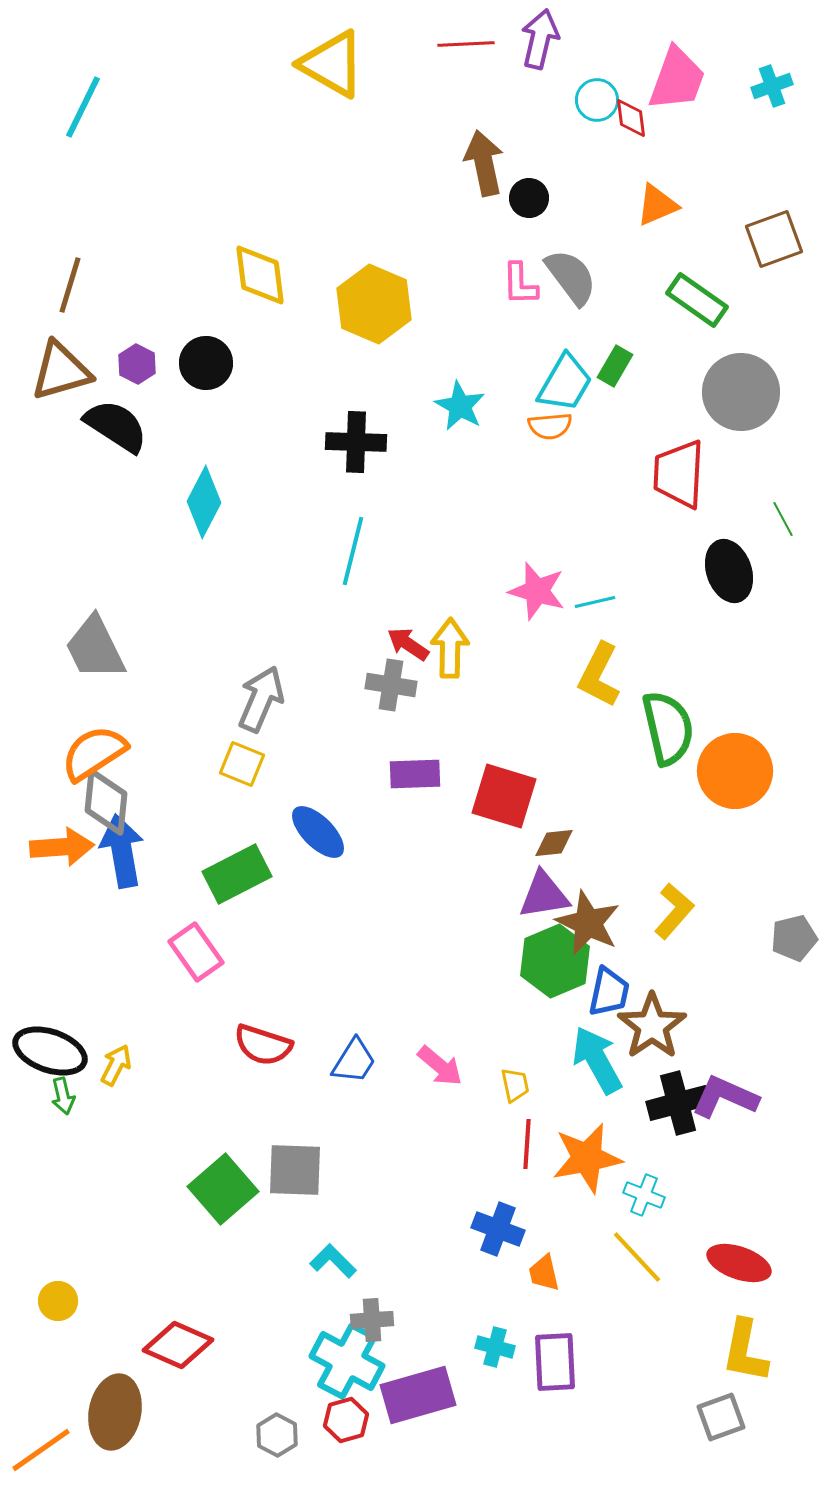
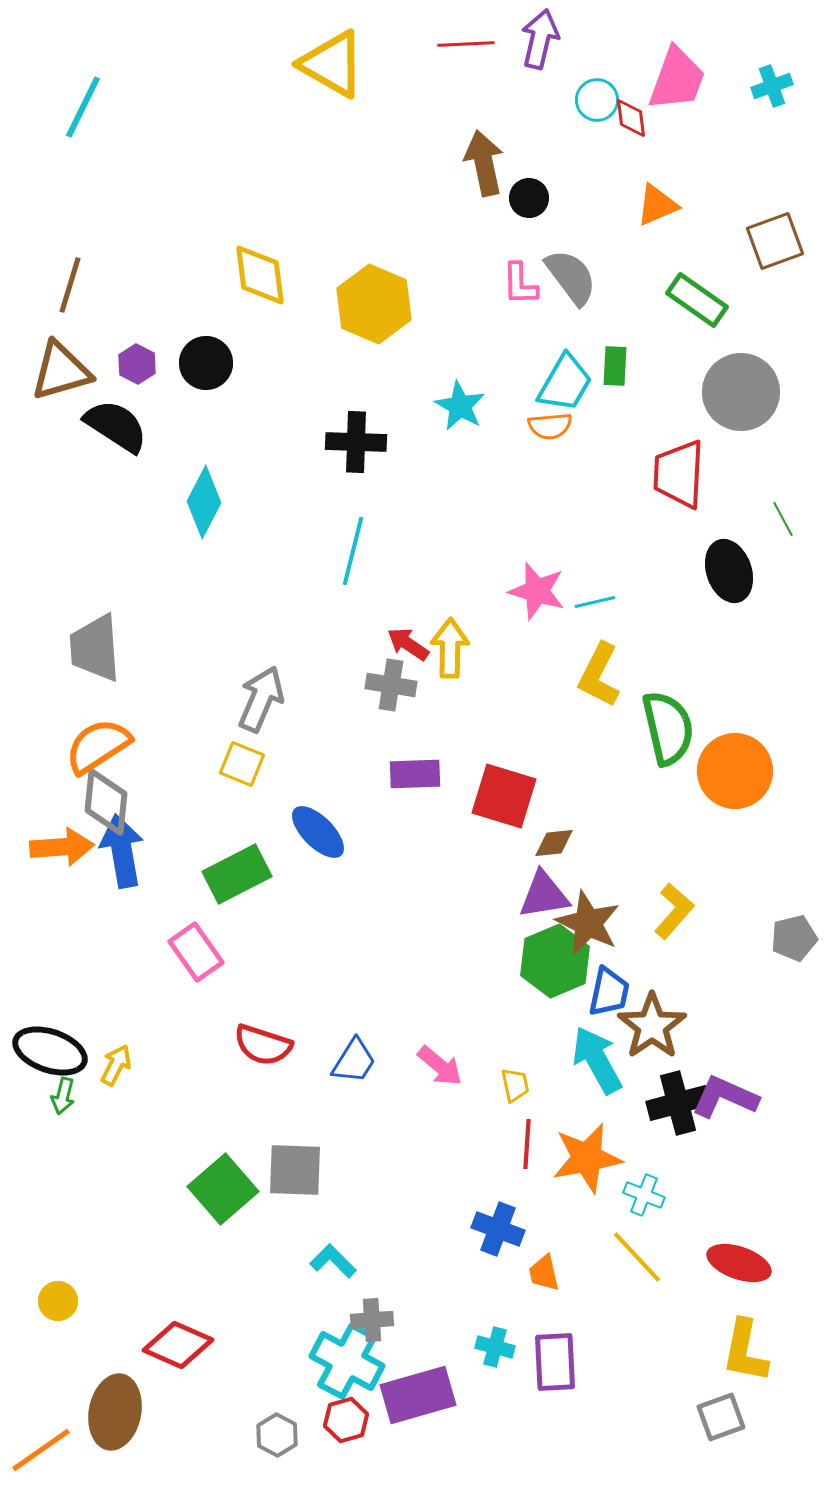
brown square at (774, 239): moved 1 px right, 2 px down
green rectangle at (615, 366): rotated 27 degrees counterclockwise
gray trapezoid at (95, 648): rotated 22 degrees clockwise
orange semicircle at (94, 753): moved 4 px right, 7 px up
green arrow at (63, 1096): rotated 27 degrees clockwise
